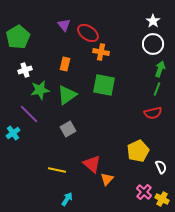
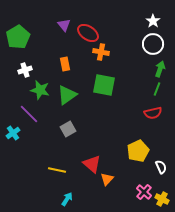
orange rectangle: rotated 24 degrees counterclockwise
green star: rotated 24 degrees clockwise
